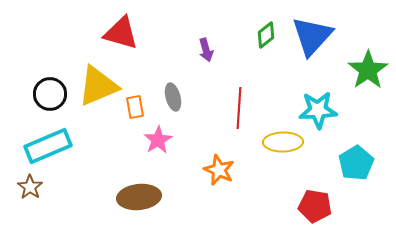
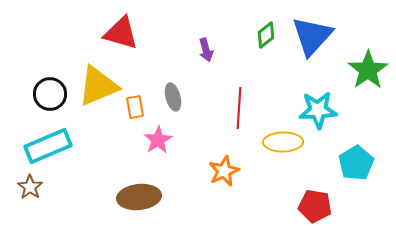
orange star: moved 5 px right, 1 px down; rotated 24 degrees clockwise
